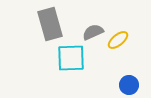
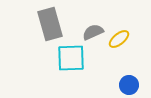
yellow ellipse: moved 1 px right, 1 px up
